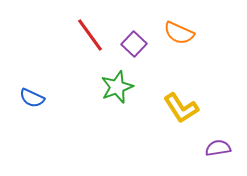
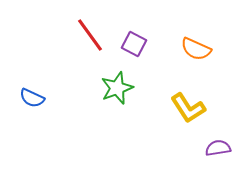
orange semicircle: moved 17 px right, 16 px down
purple square: rotated 15 degrees counterclockwise
green star: moved 1 px down
yellow L-shape: moved 7 px right
